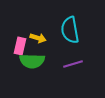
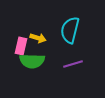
cyan semicircle: rotated 24 degrees clockwise
pink rectangle: moved 1 px right
